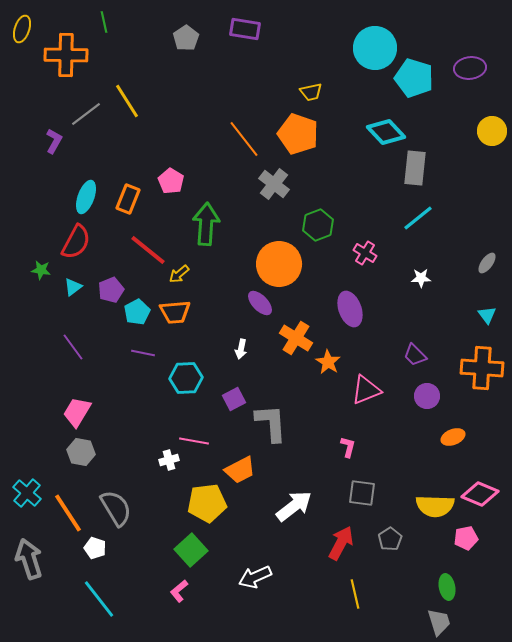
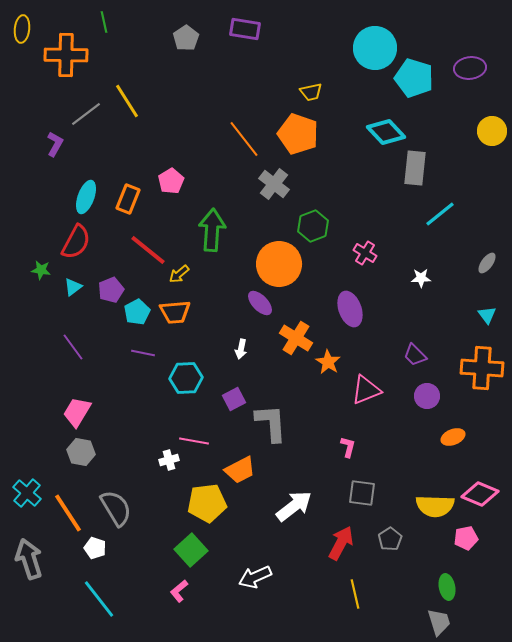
yellow ellipse at (22, 29): rotated 12 degrees counterclockwise
purple L-shape at (54, 141): moved 1 px right, 3 px down
pink pentagon at (171, 181): rotated 10 degrees clockwise
cyan line at (418, 218): moved 22 px right, 4 px up
green arrow at (206, 224): moved 6 px right, 6 px down
green hexagon at (318, 225): moved 5 px left, 1 px down
